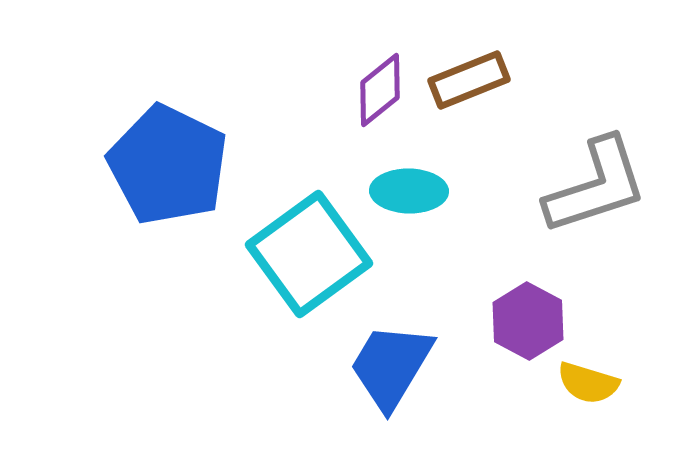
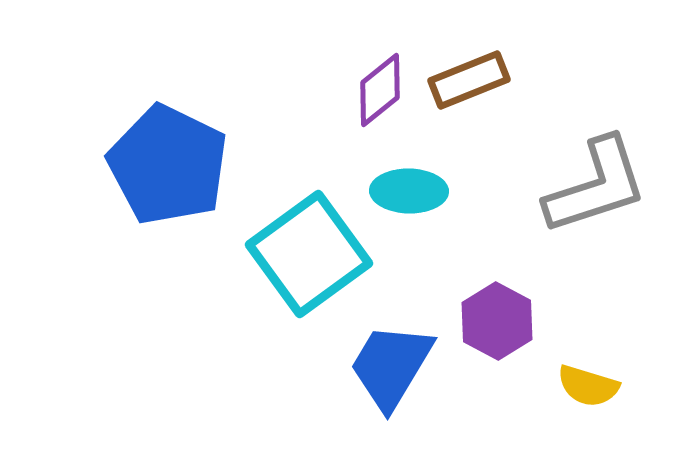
purple hexagon: moved 31 px left
yellow semicircle: moved 3 px down
